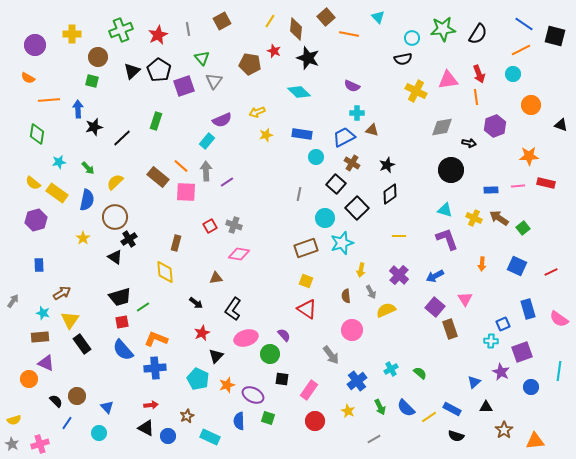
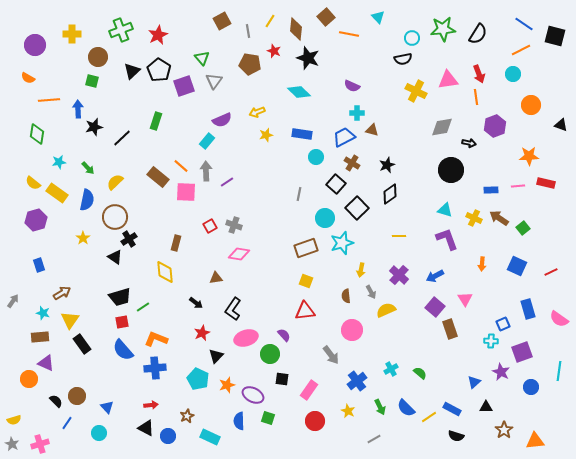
gray line at (188, 29): moved 60 px right, 2 px down
blue rectangle at (39, 265): rotated 16 degrees counterclockwise
red triangle at (307, 309): moved 2 px left, 2 px down; rotated 40 degrees counterclockwise
